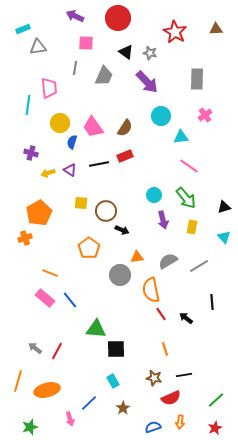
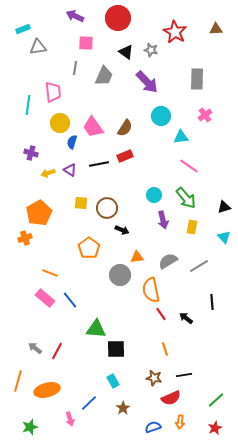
gray star at (150, 53): moved 1 px right, 3 px up
pink trapezoid at (49, 88): moved 4 px right, 4 px down
brown circle at (106, 211): moved 1 px right, 3 px up
